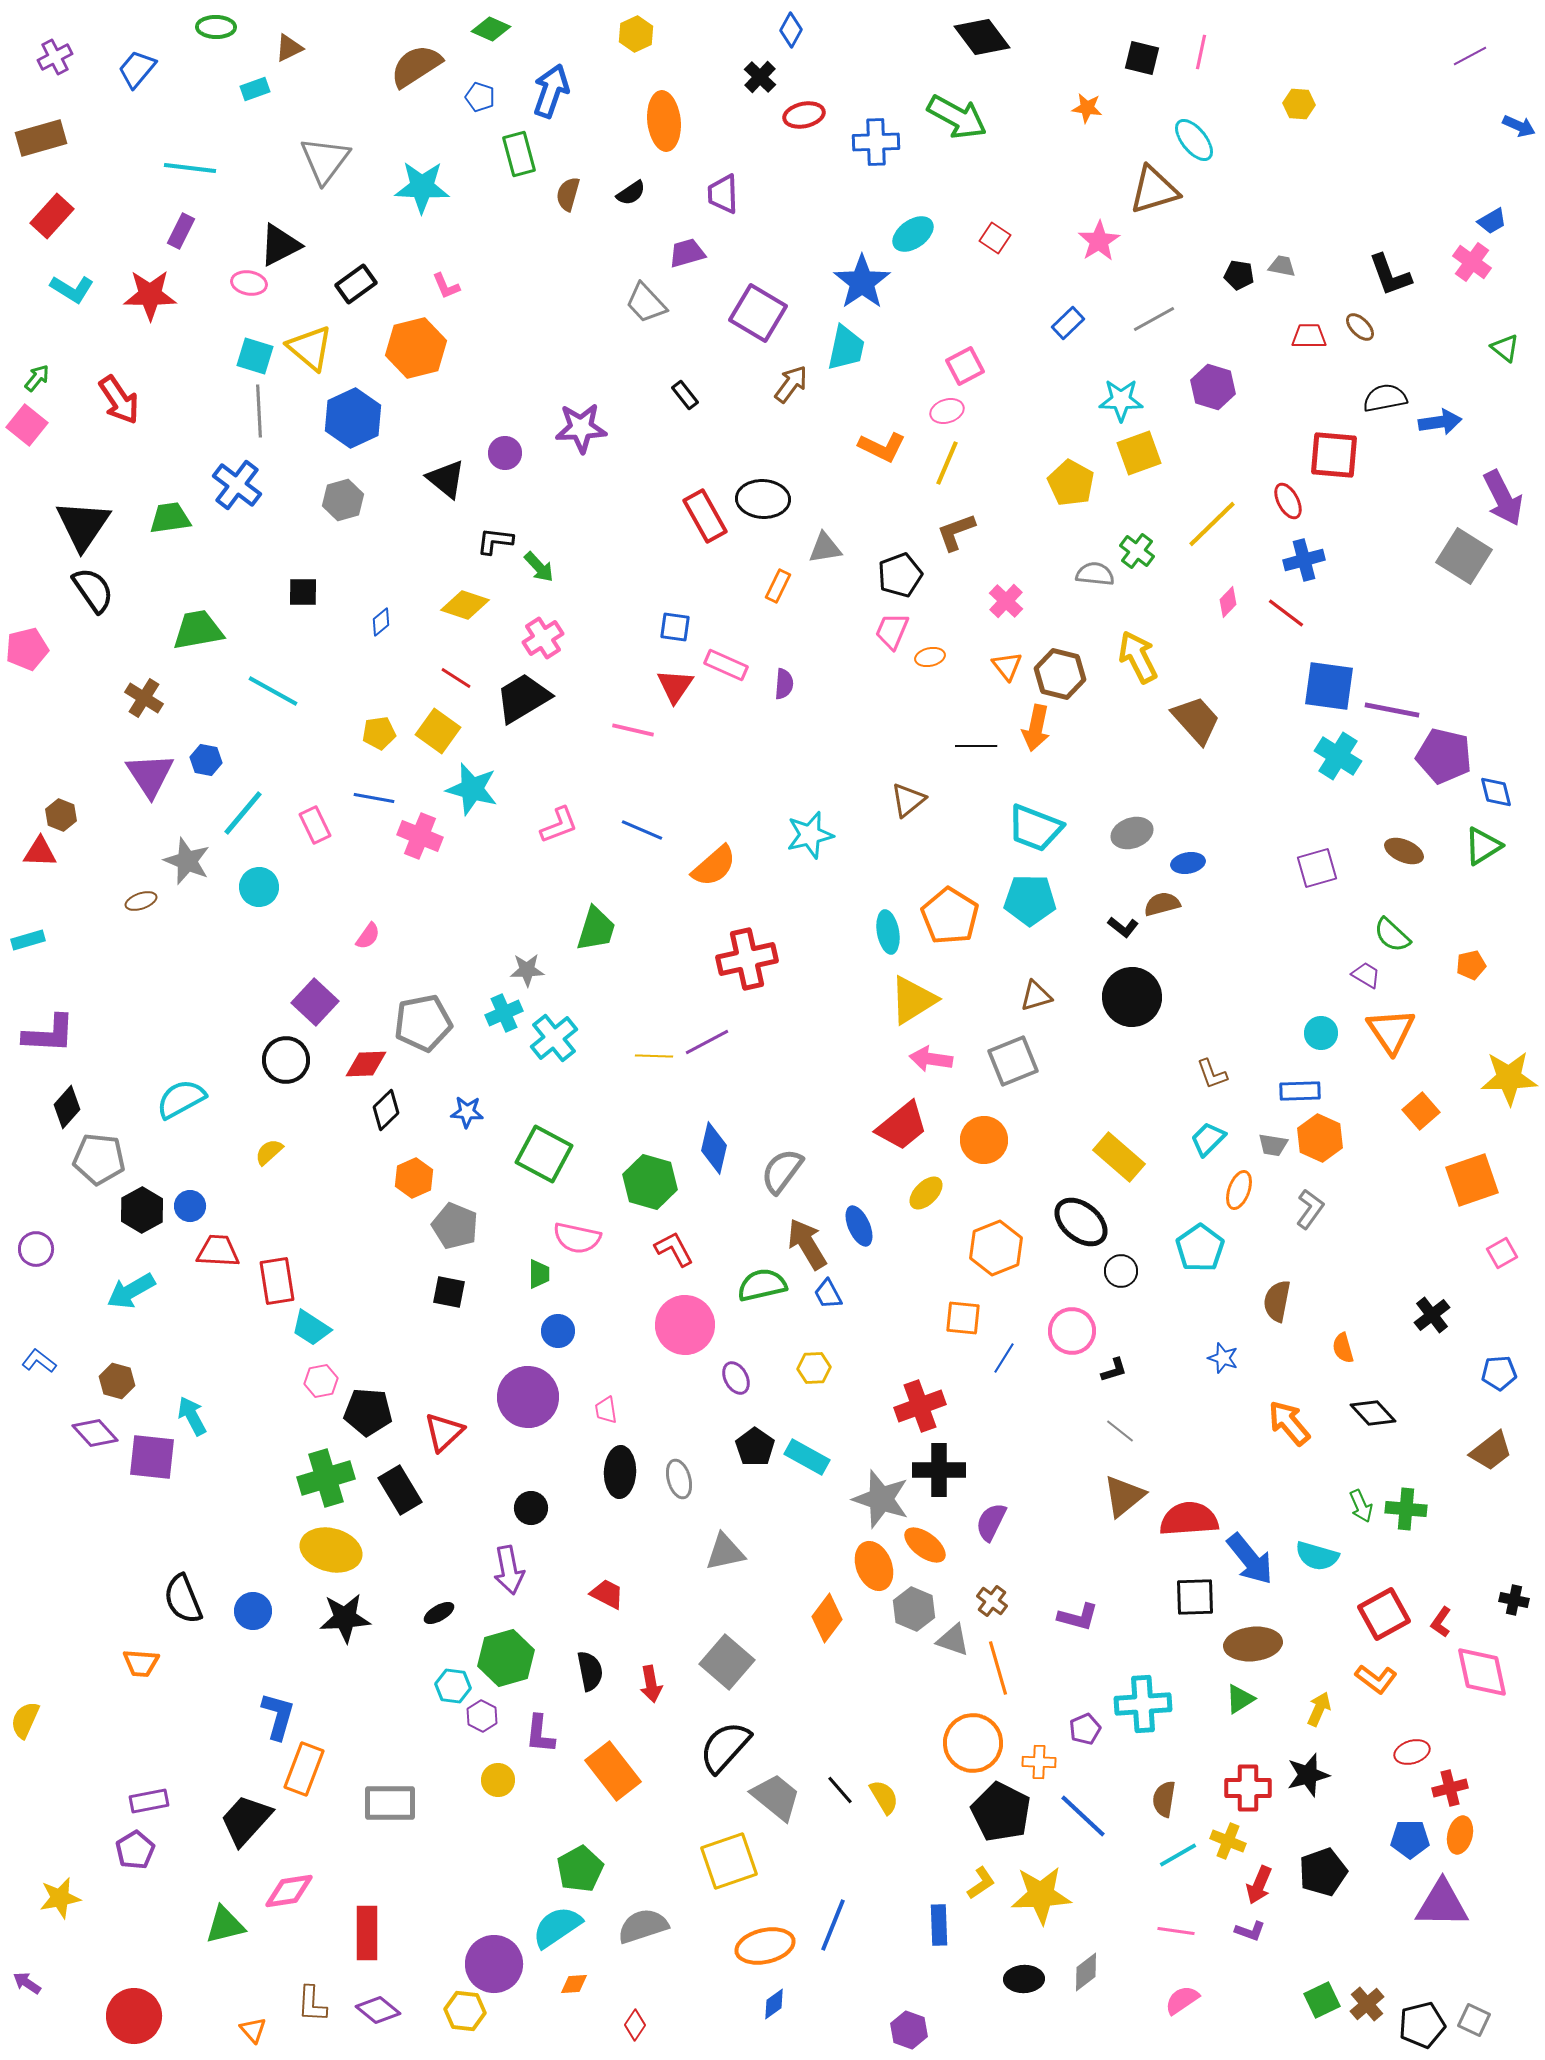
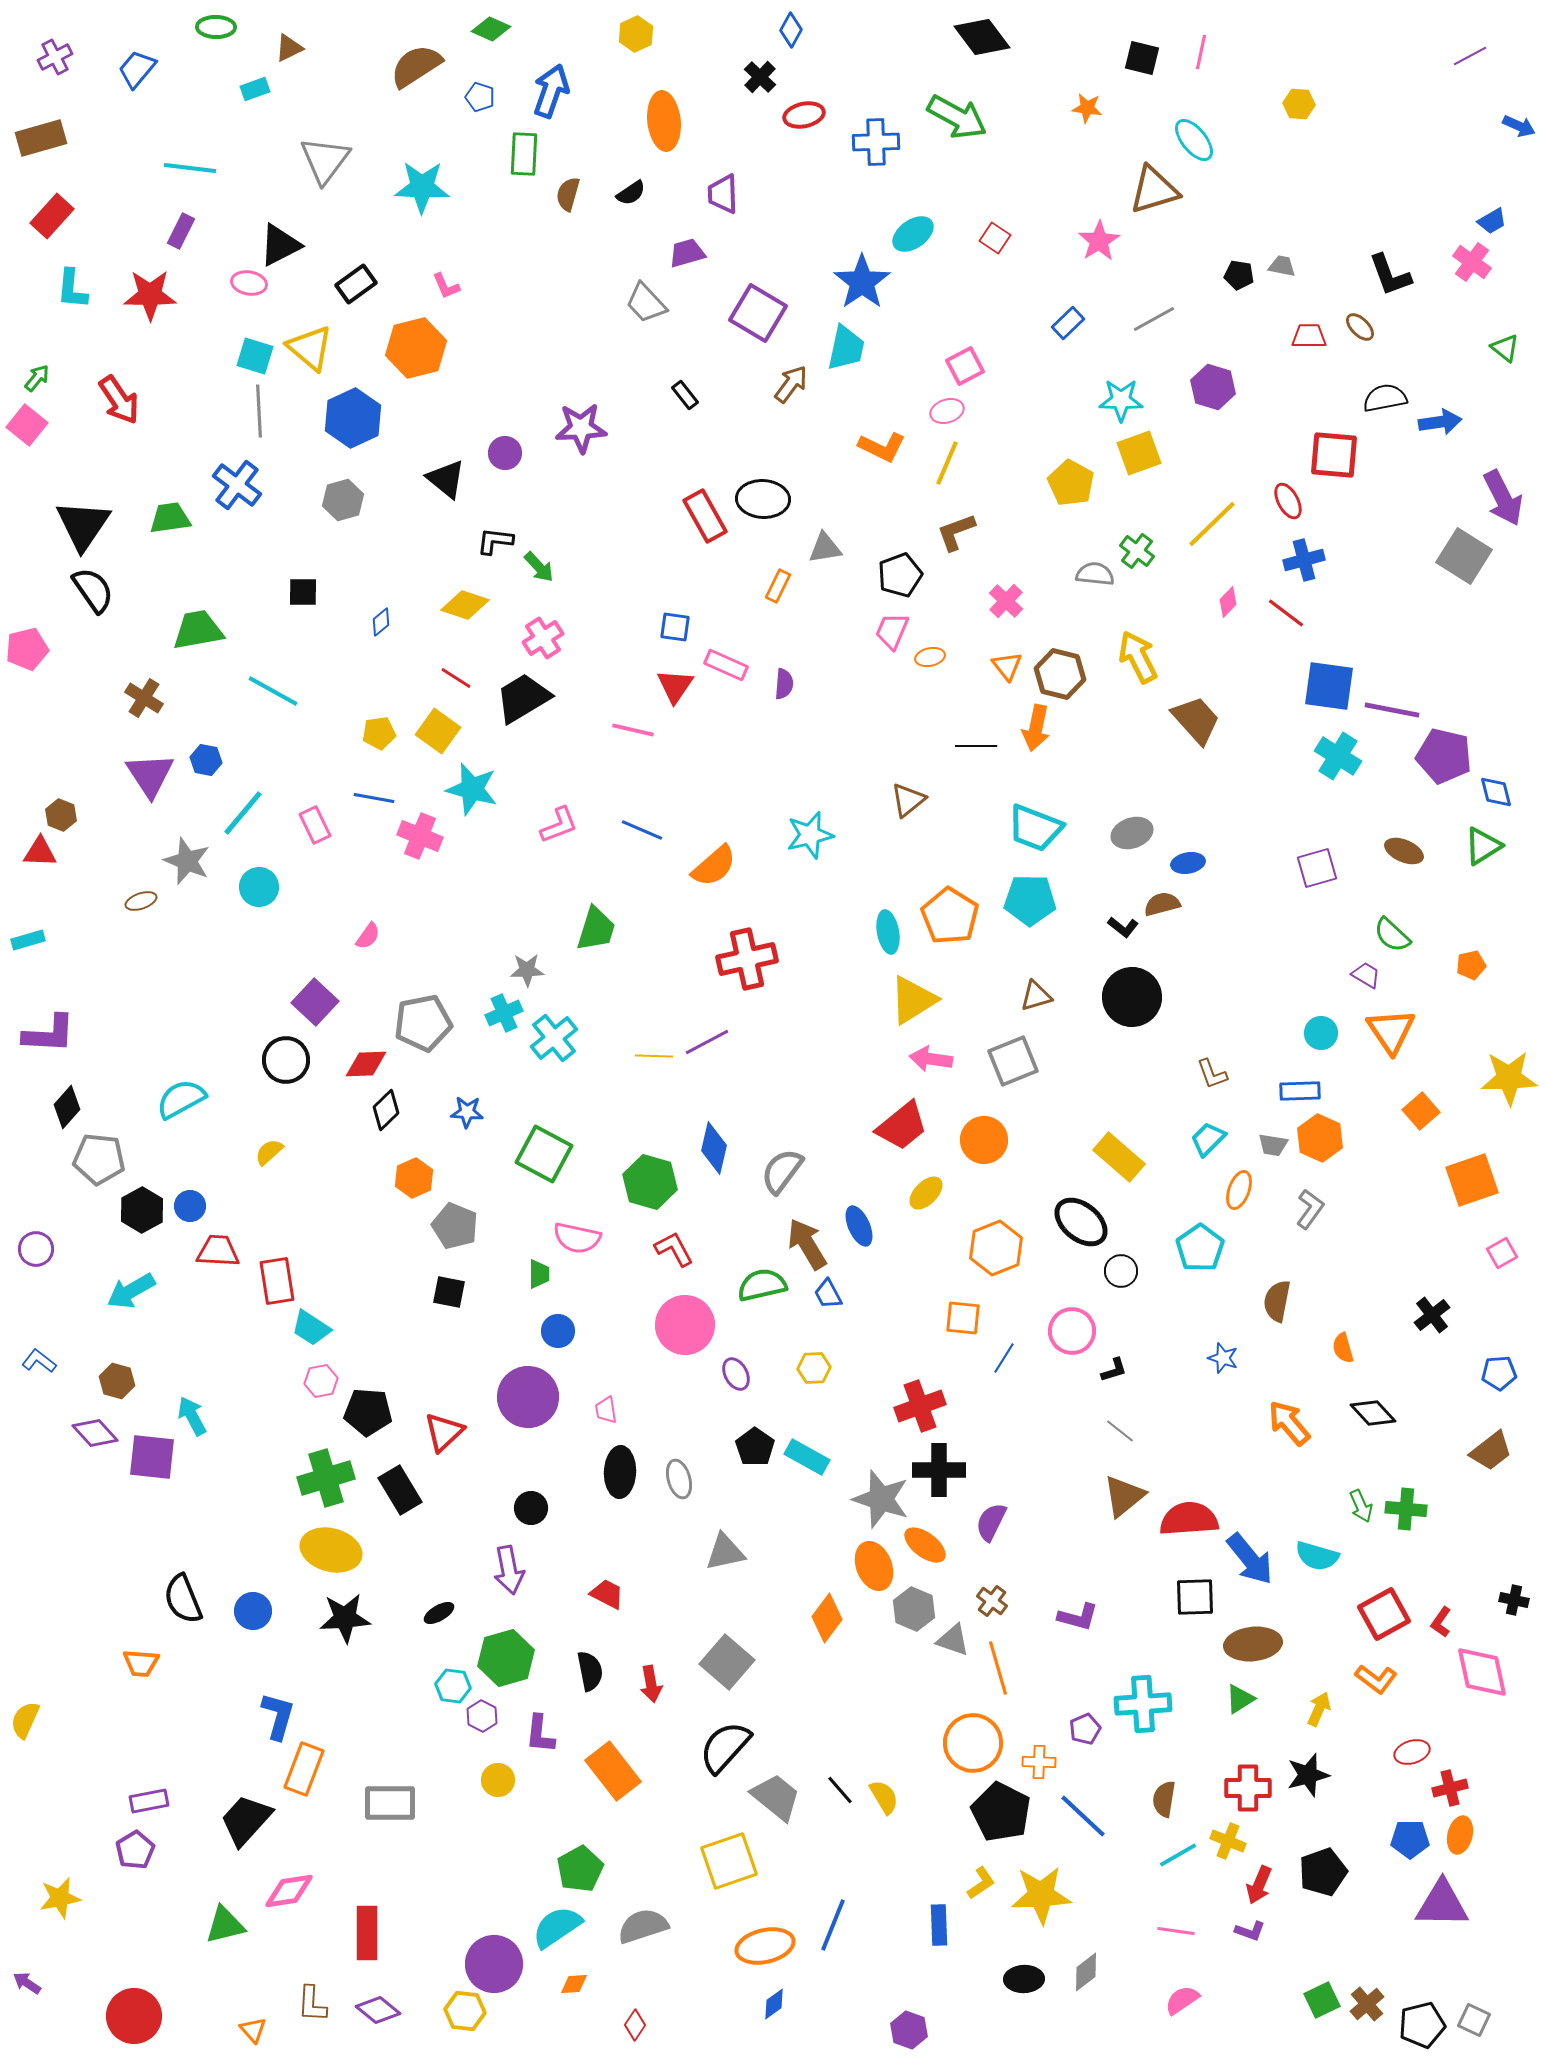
green rectangle at (519, 154): moved 5 px right; rotated 18 degrees clockwise
cyan L-shape at (72, 289): rotated 63 degrees clockwise
purple ellipse at (736, 1378): moved 4 px up
